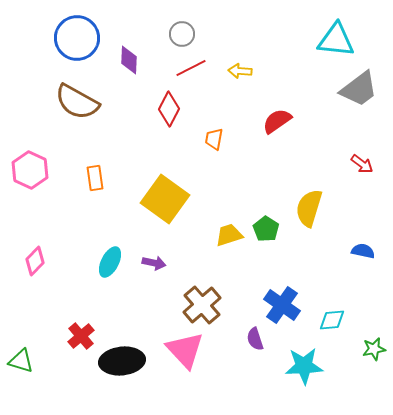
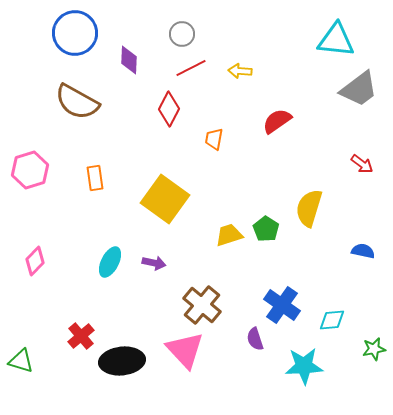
blue circle: moved 2 px left, 5 px up
pink hexagon: rotated 18 degrees clockwise
brown cross: rotated 9 degrees counterclockwise
